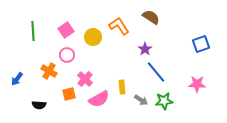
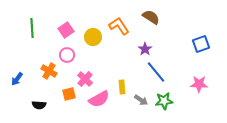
green line: moved 1 px left, 3 px up
pink star: moved 2 px right
